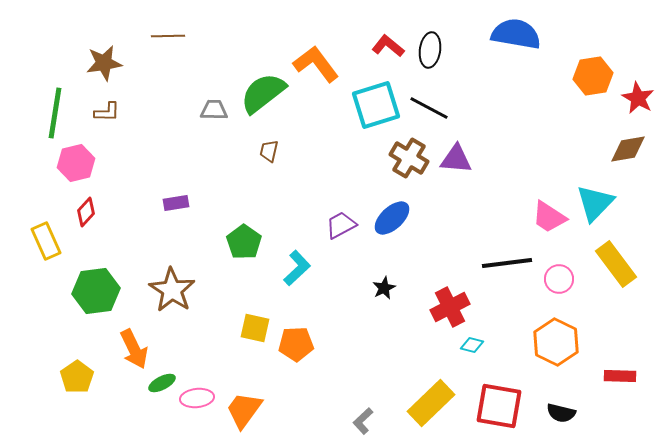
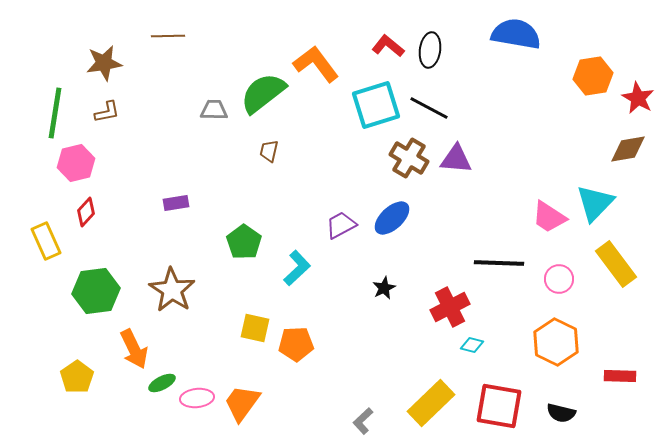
brown L-shape at (107, 112): rotated 12 degrees counterclockwise
black line at (507, 263): moved 8 px left; rotated 9 degrees clockwise
orange trapezoid at (244, 410): moved 2 px left, 7 px up
